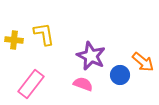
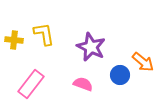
purple star: moved 9 px up
